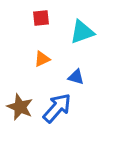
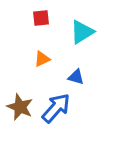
cyan triangle: rotated 12 degrees counterclockwise
blue arrow: moved 1 px left
